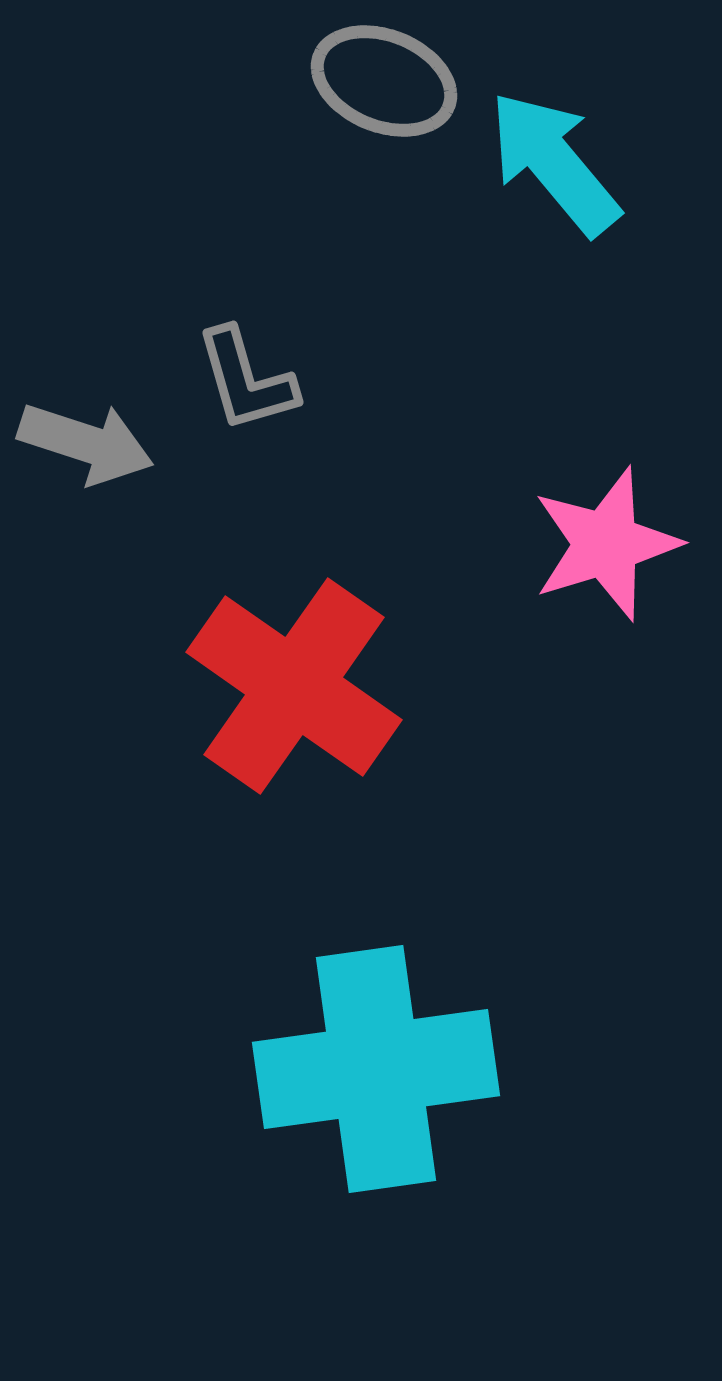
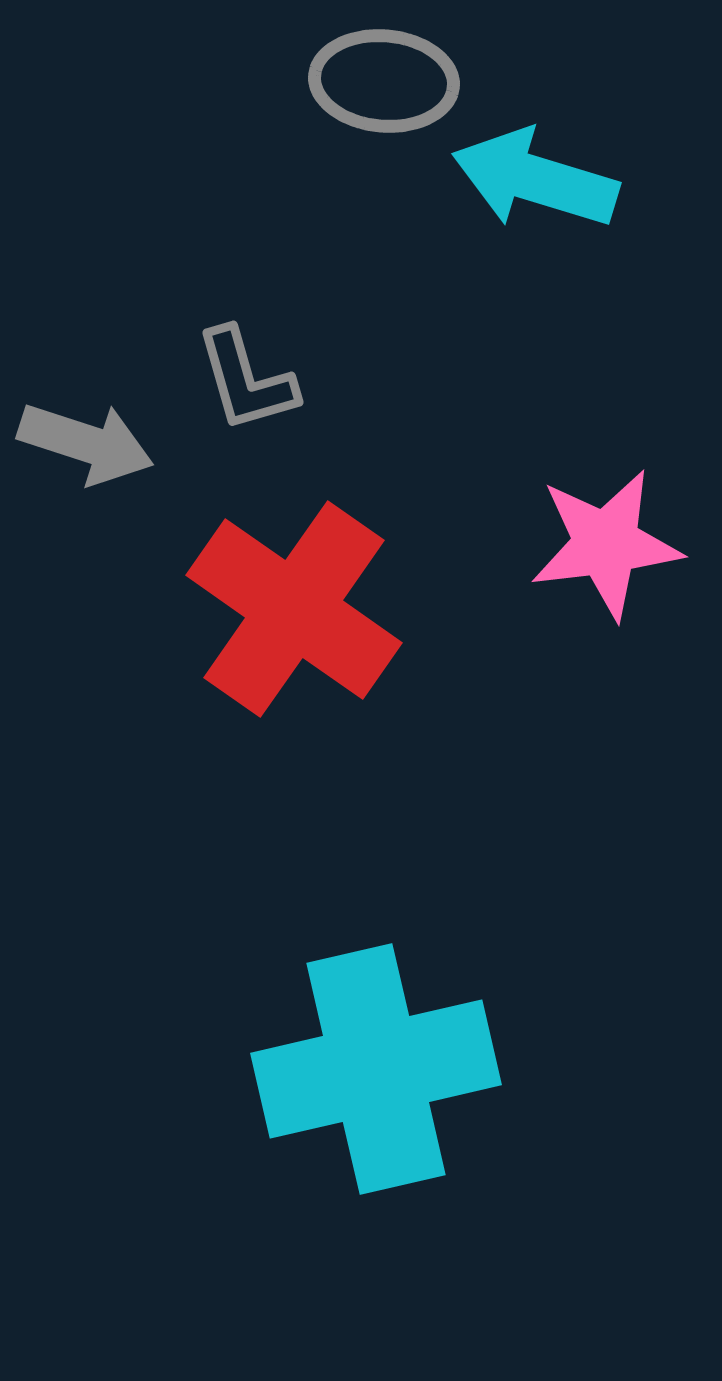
gray ellipse: rotated 17 degrees counterclockwise
cyan arrow: moved 19 px left, 16 px down; rotated 33 degrees counterclockwise
pink star: rotated 10 degrees clockwise
red cross: moved 77 px up
cyan cross: rotated 5 degrees counterclockwise
